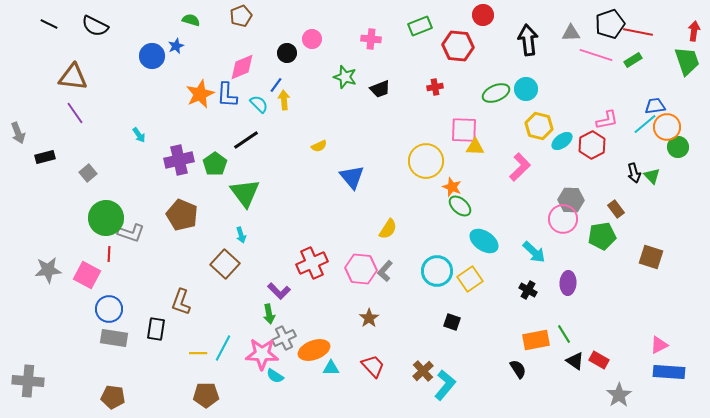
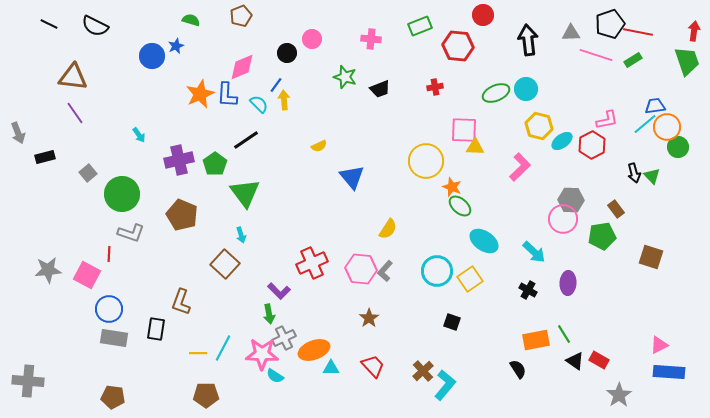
green circle at (106, 218): moved 16 px right, 24 px up
